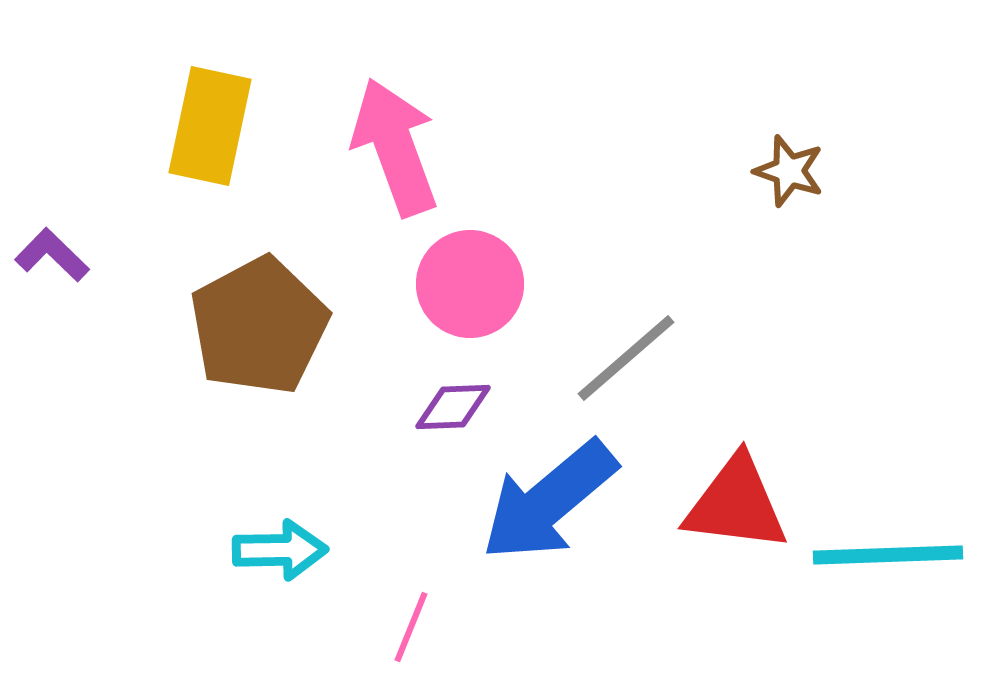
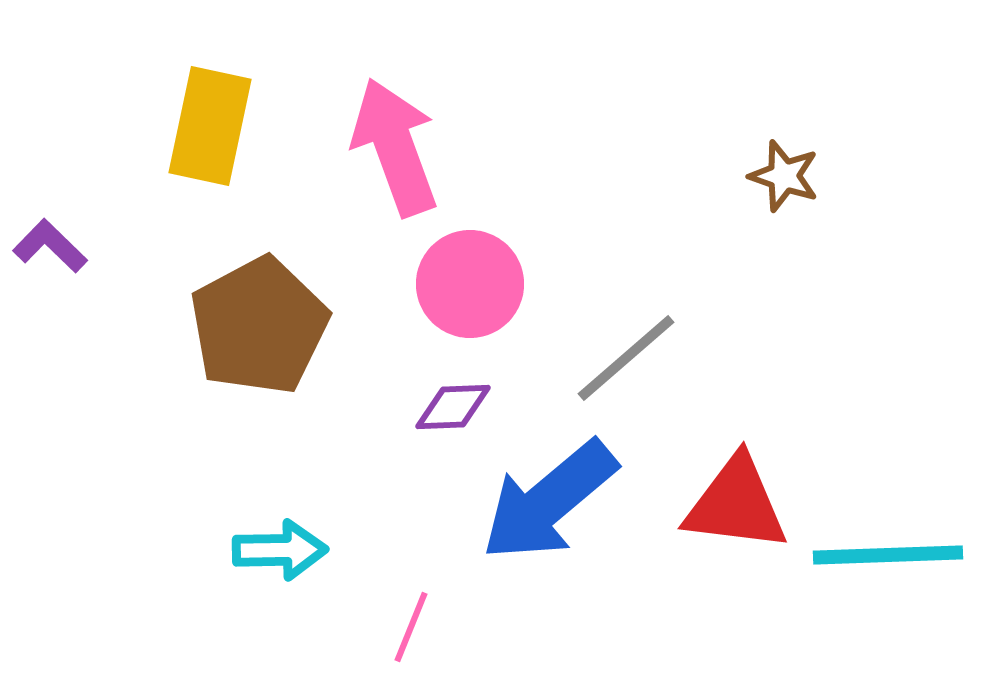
brown star: moved 5 px left, 5 px down
purple L-shape: moved 2 px left, 9 px up
